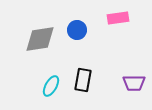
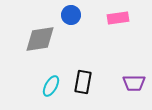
blue circle: moved 6 px left, 15 px up
black rectangle: moved 2 px down
